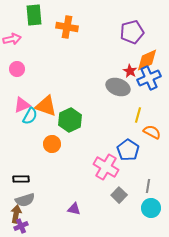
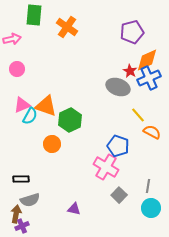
green rectangle: rotated 10 degrees clockwise
orange cross: rotated 25 degrees clockwise
yellow line: rotated 56 degrees counterclockwise
blue pentagon: moved 10 px left, 4 px up; rotated 15 degrees counterclockwise
gray semicircle: moved 5 px right
purple cross: moved 1 px right
